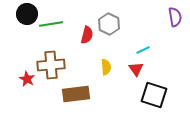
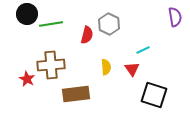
red triangle: moved 4 px left
